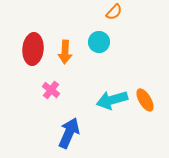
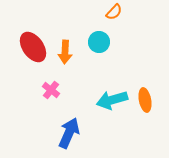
red ellipse: moved 2 px up; rotated 40 degrees counterclockwise
orange ellipse: rotated 20 degrees clockwise
